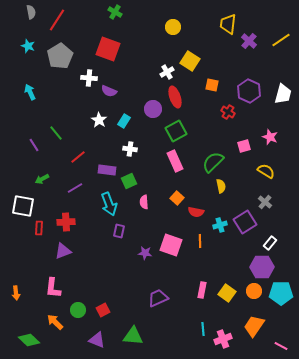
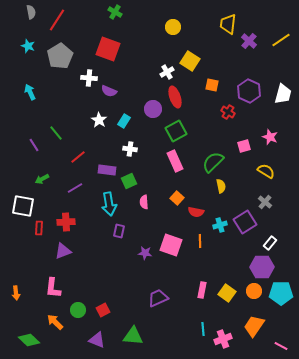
cyan arrow at (109, 204): rotated 10 degrees clockwise
